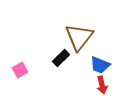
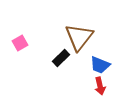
pink square: moved 27 px up
red arrow: moved 2 px left, 1 px down
